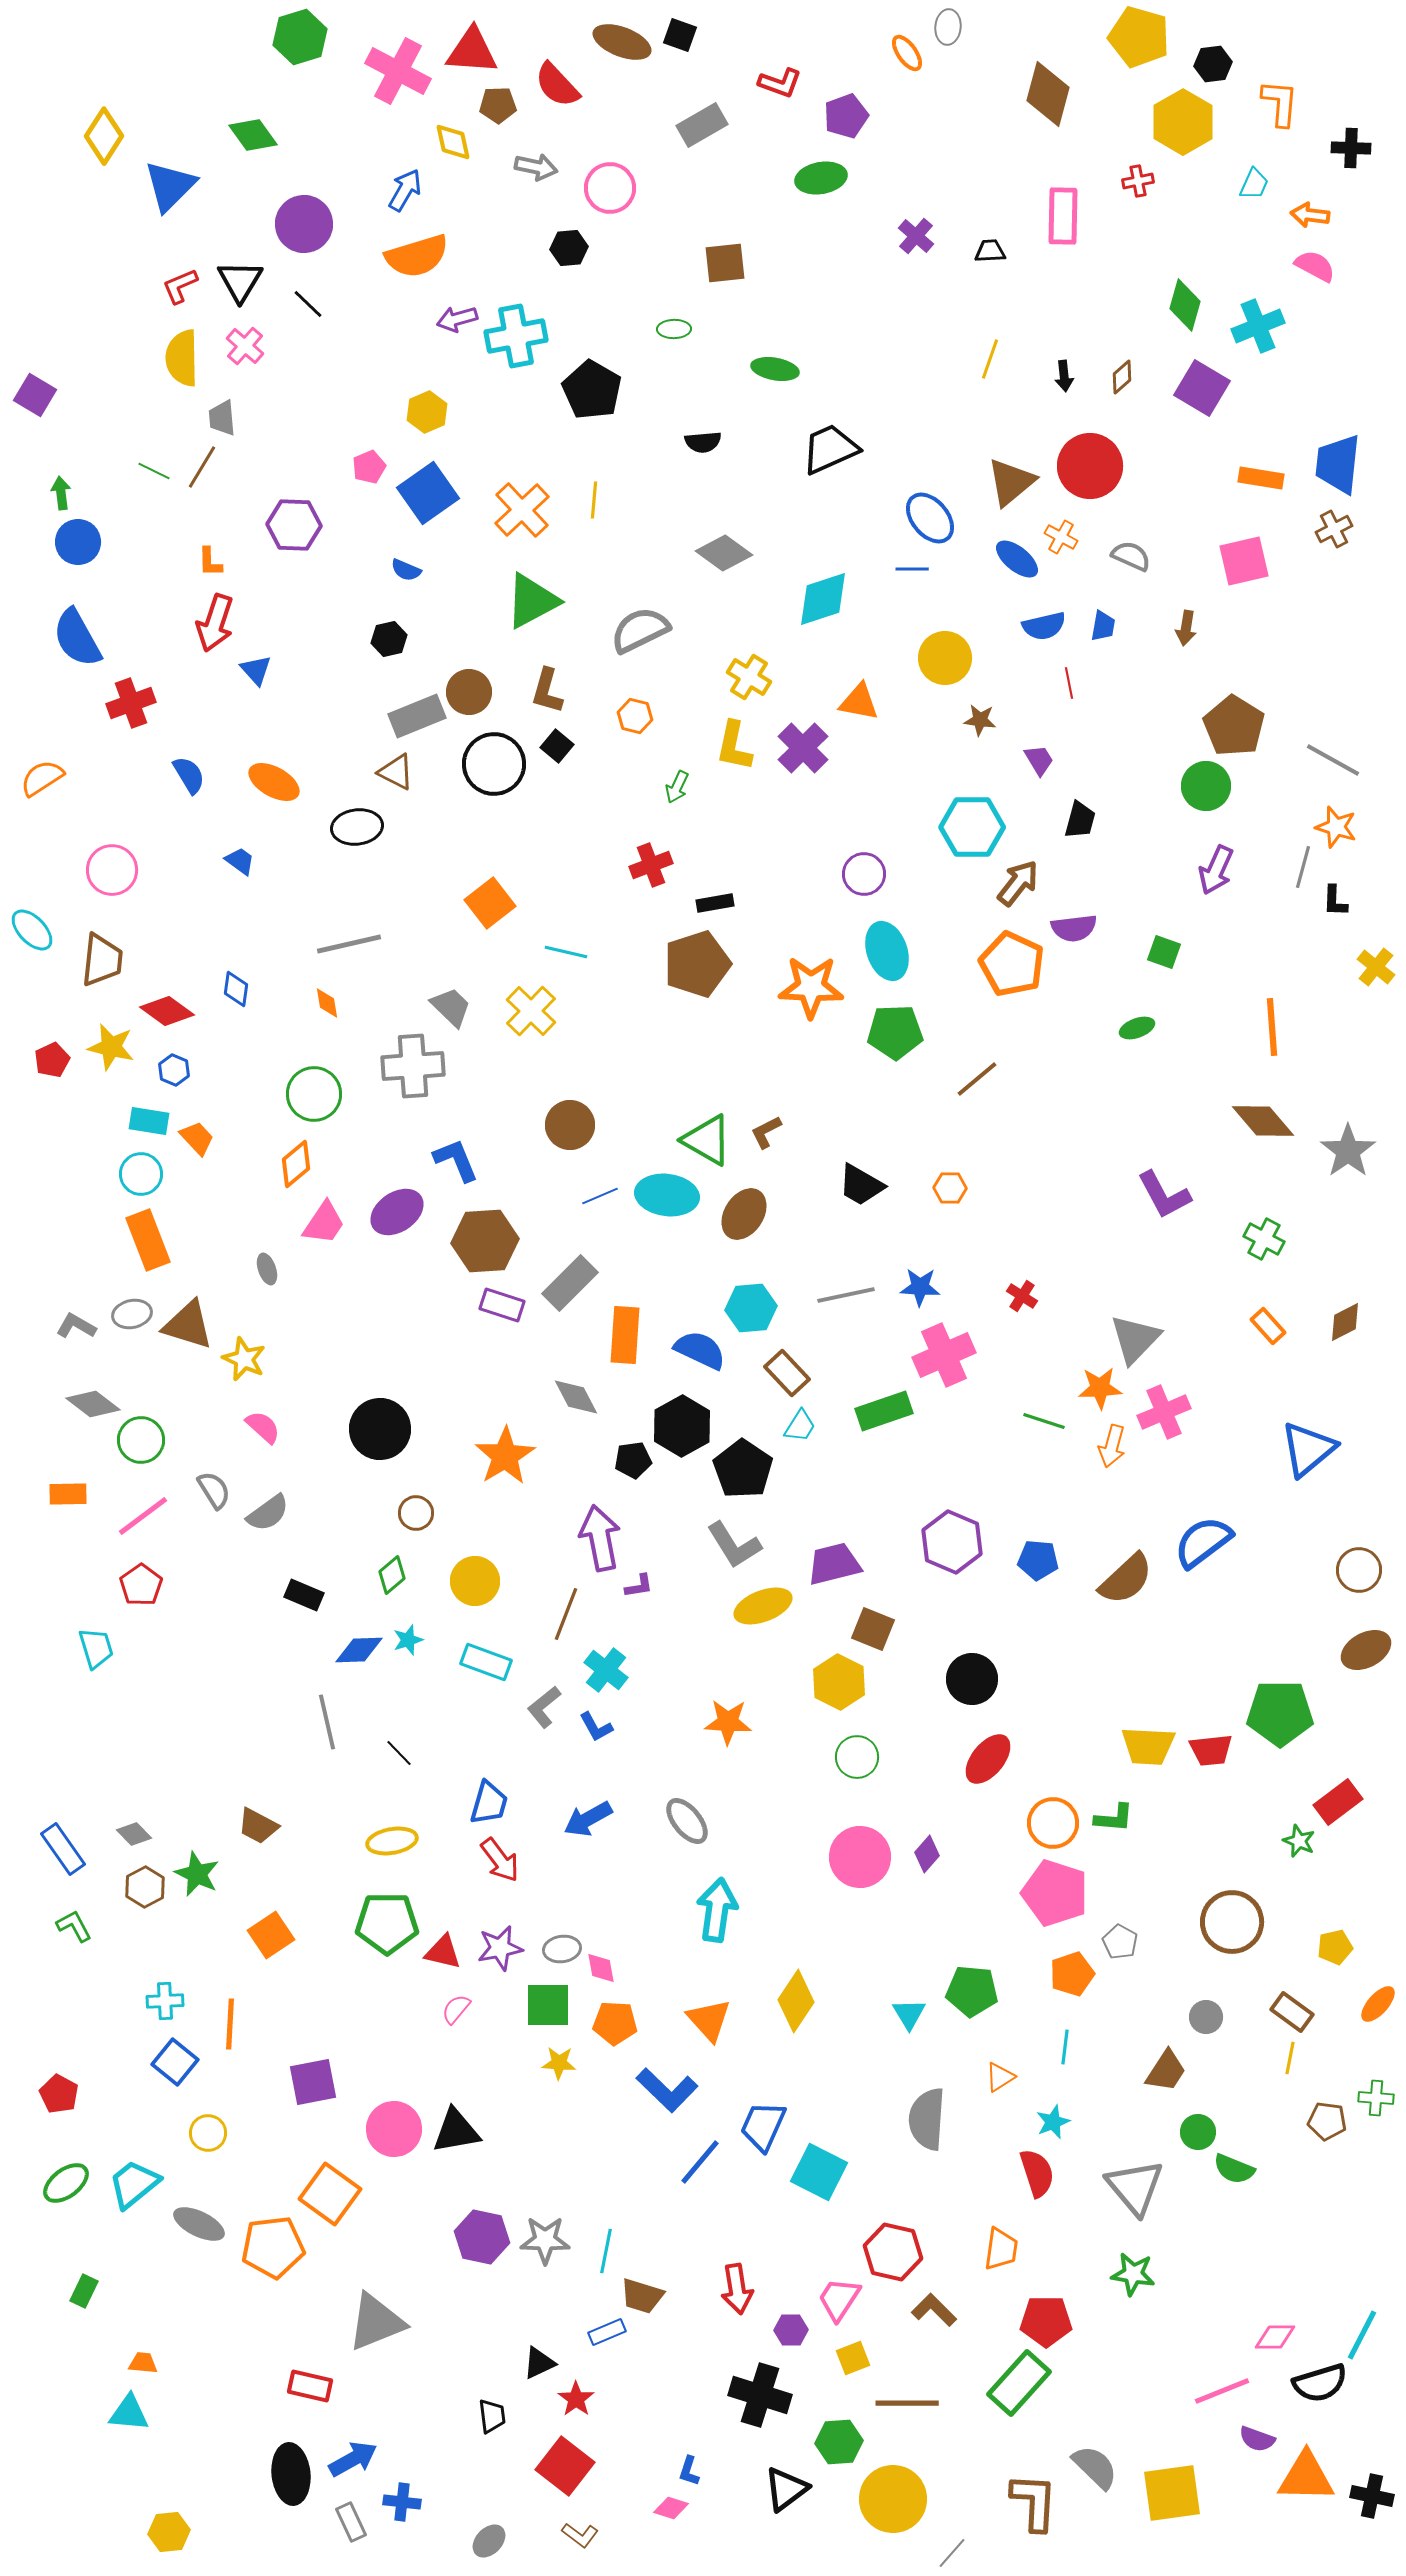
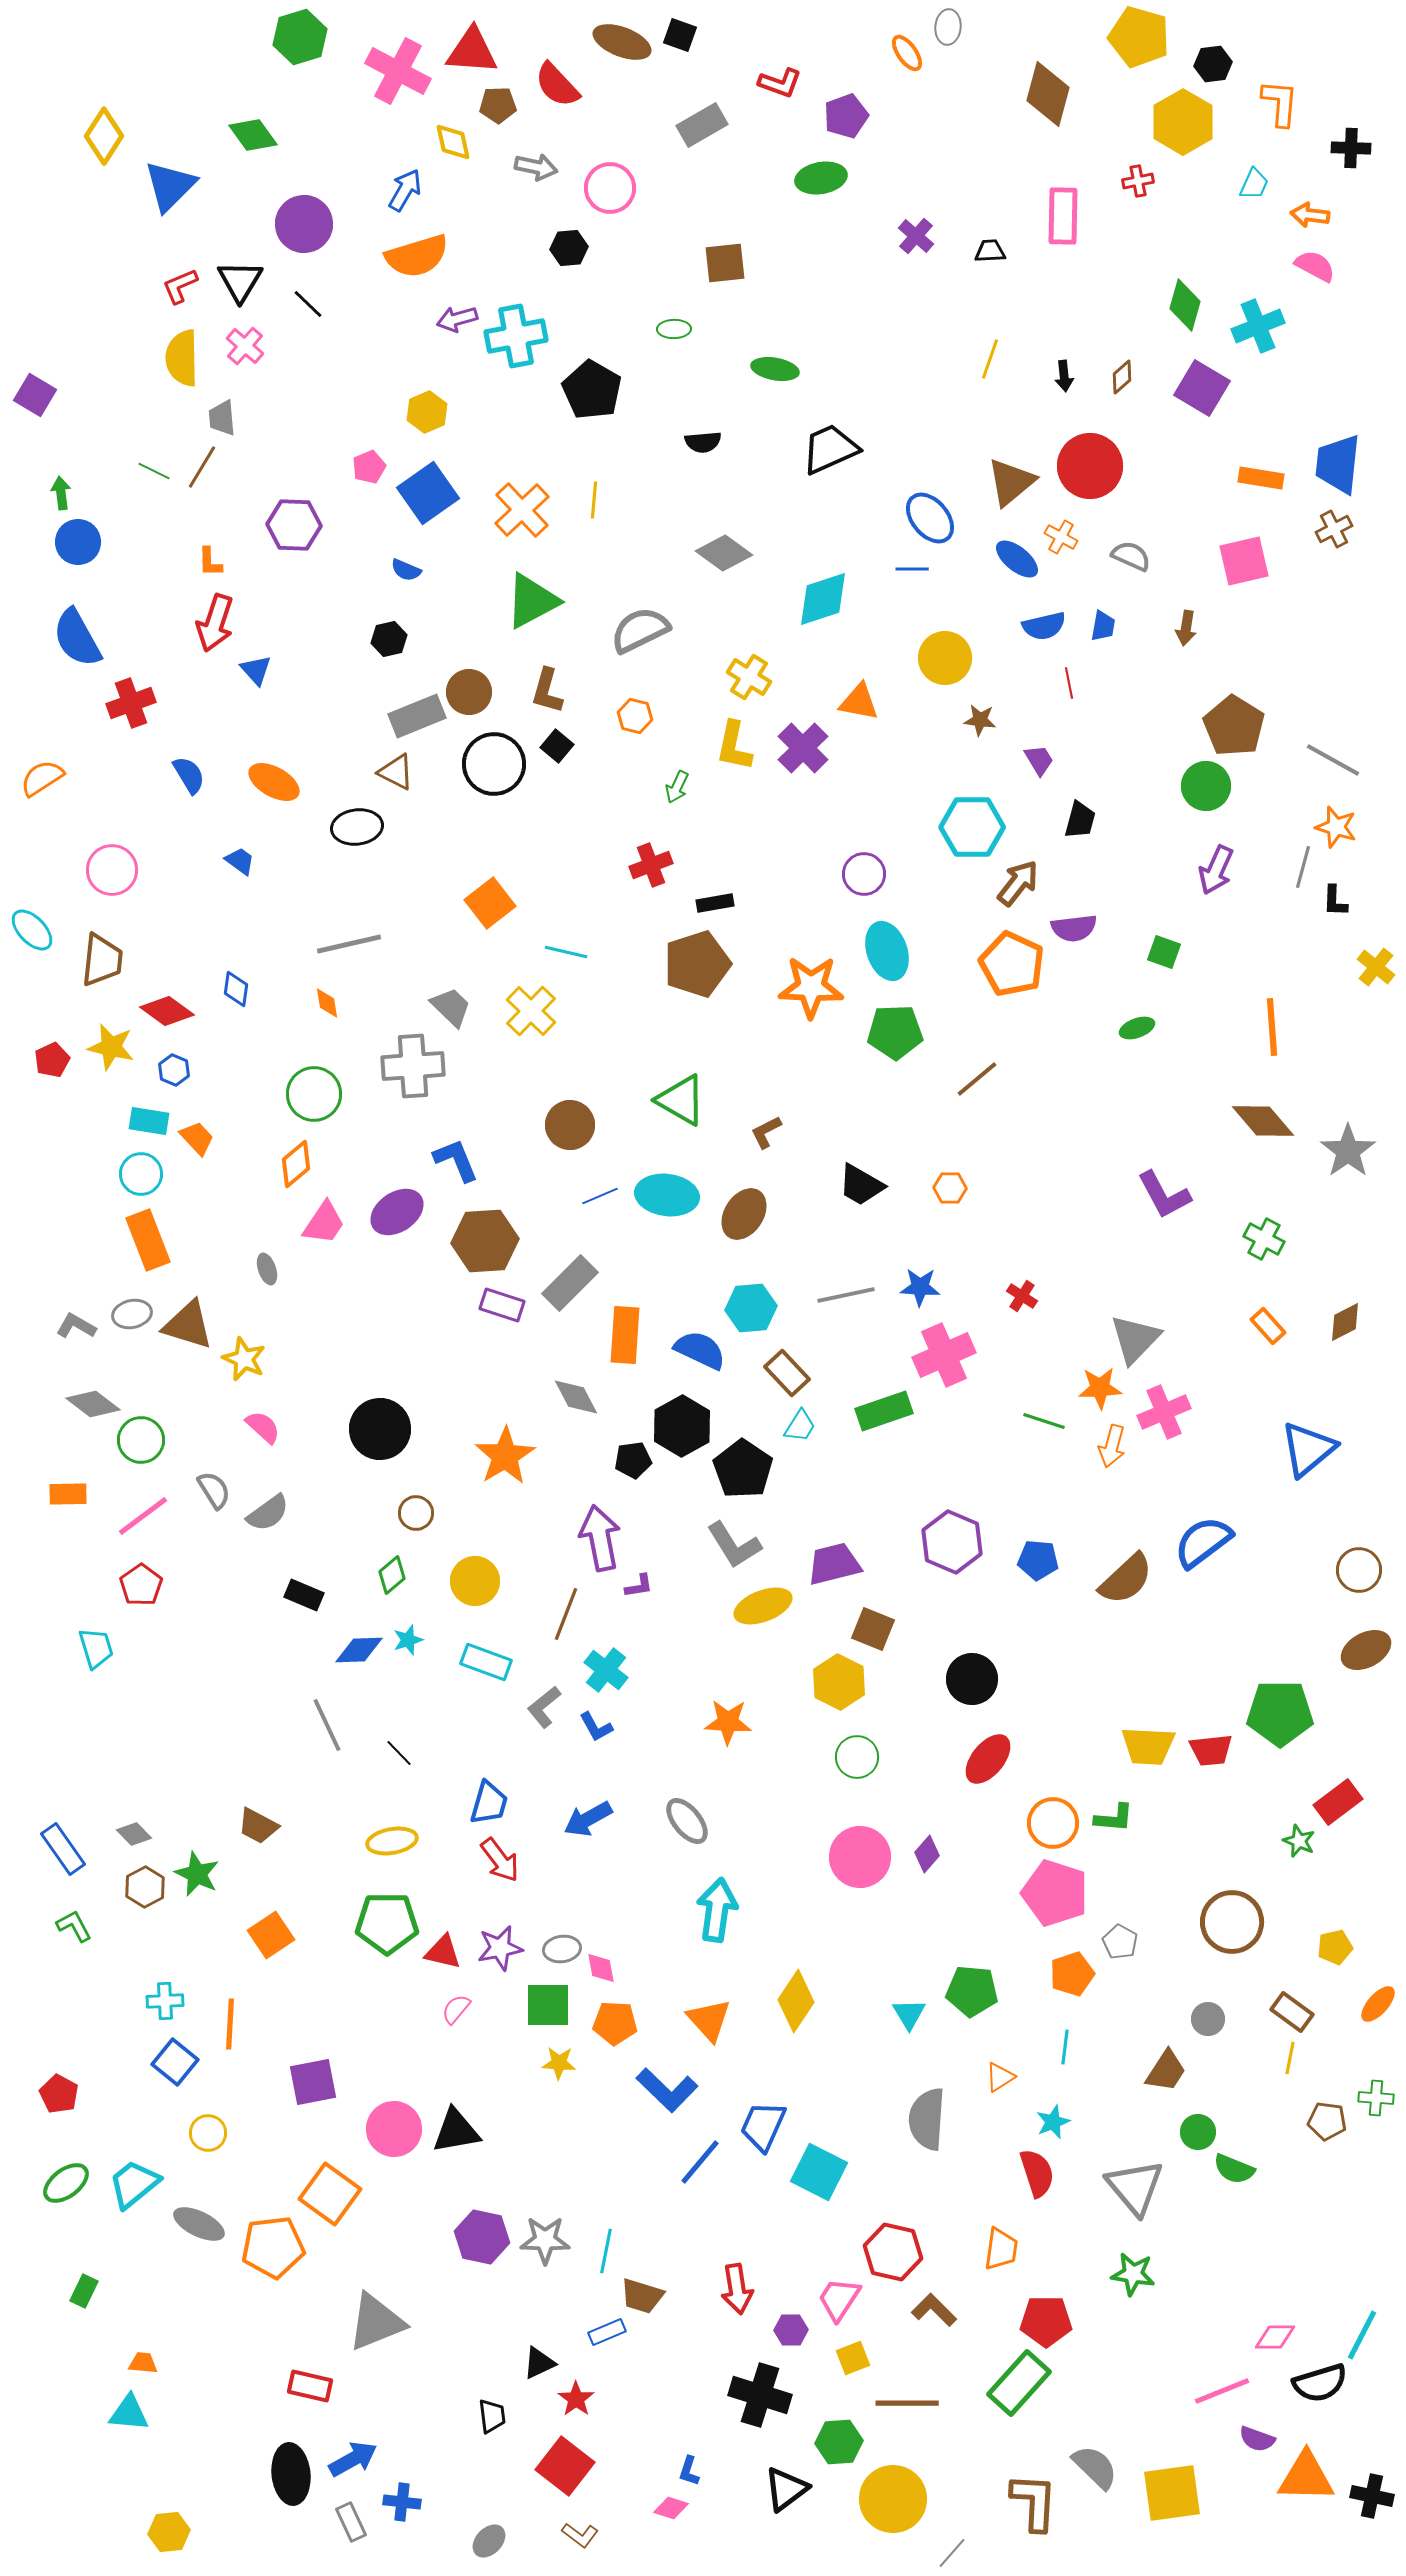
green triangle at (707, 1140): moved 26 px left, 40 px up
gray line at (327, 1722): moved 3 px down; rotated 12 degrees counterclockwise
gray circle at (1206, 2017): moved 2 px right, 2 px down
